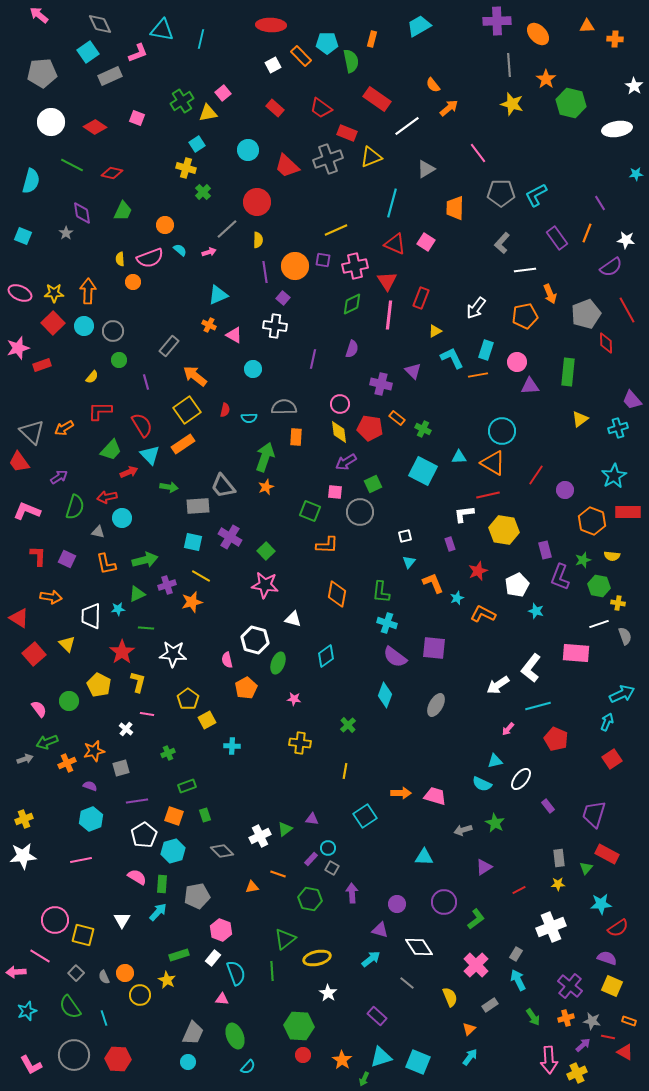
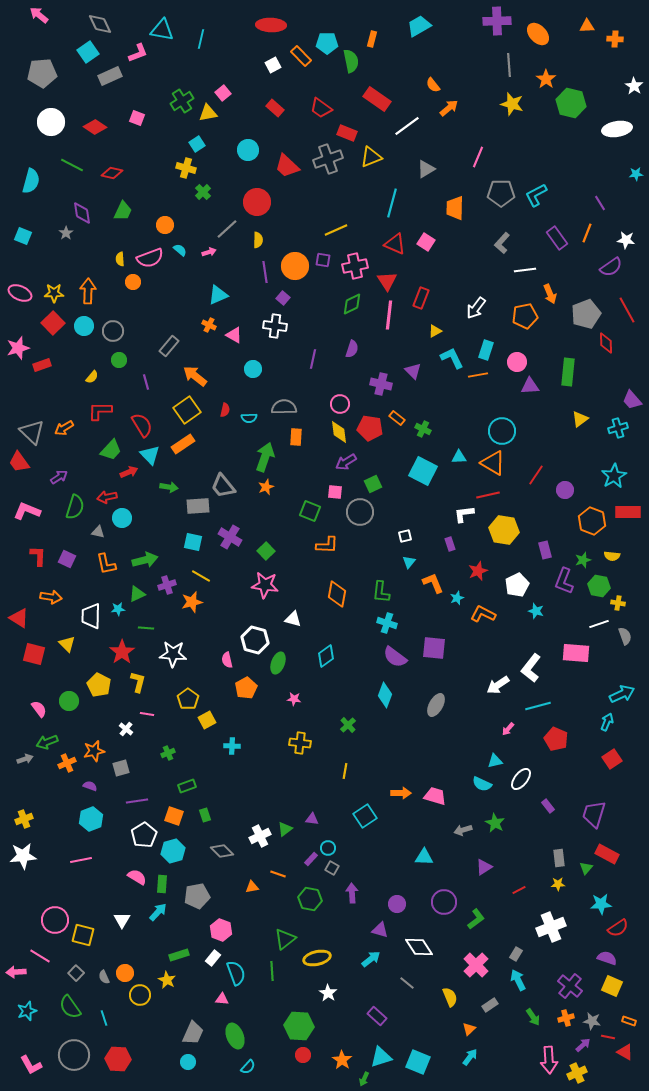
pink line at (478, 153): moved 4 px down; rotated 60 degrees clockwise
purple L-shape at (560, 577): moved 4 px right, 4 px down
red square at (34, 654): rotated 35 degrees counterclockwise
